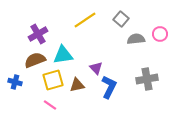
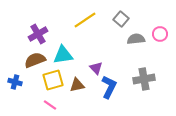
gray cross: moved 3 px left
